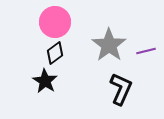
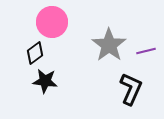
pink circle: moved 3 px left
black diamond: moved 20 px left
black star: rotated 25 degrees counterclockwise
black L-shape: moved 10 px right
